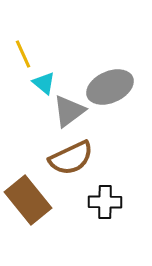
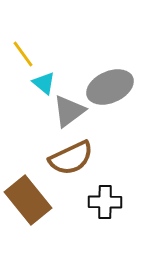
yellow line: rotated 12 degrees counterclockwise
